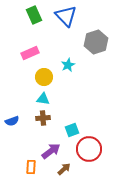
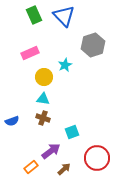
blue triangle: moved 2 px left
gray hexagon: moved 3 px left, 3 px down
cyan star: moved 3 px left
brown cross: rotated 24 degrees clockwise
cyan square: moved 2 px down
red circle: moved 8 px right, 9 px down
orange rectangle: rotated 48 degrees clockwise
